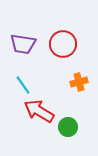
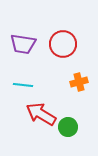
cyan line: rotated 48 degrees counterclockwise
red arrow: moved 2 px right, 3 px down
